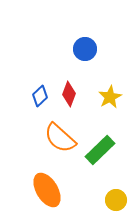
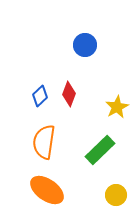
blue circle: moved 4 px up
yellow star: moved 7 px right, 10 px down
orange semicircle: moved 16 px left, 4 px down; rotated 56 degrees clockwise
orange ellipse: rotated 24 degrees counterclockwise
yellow circle: moved 5 px up
